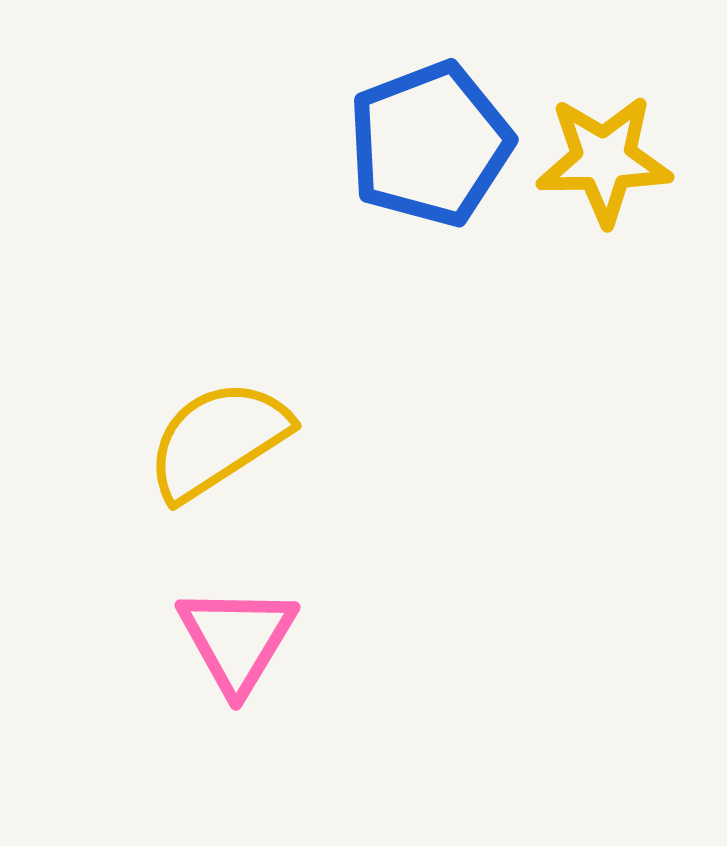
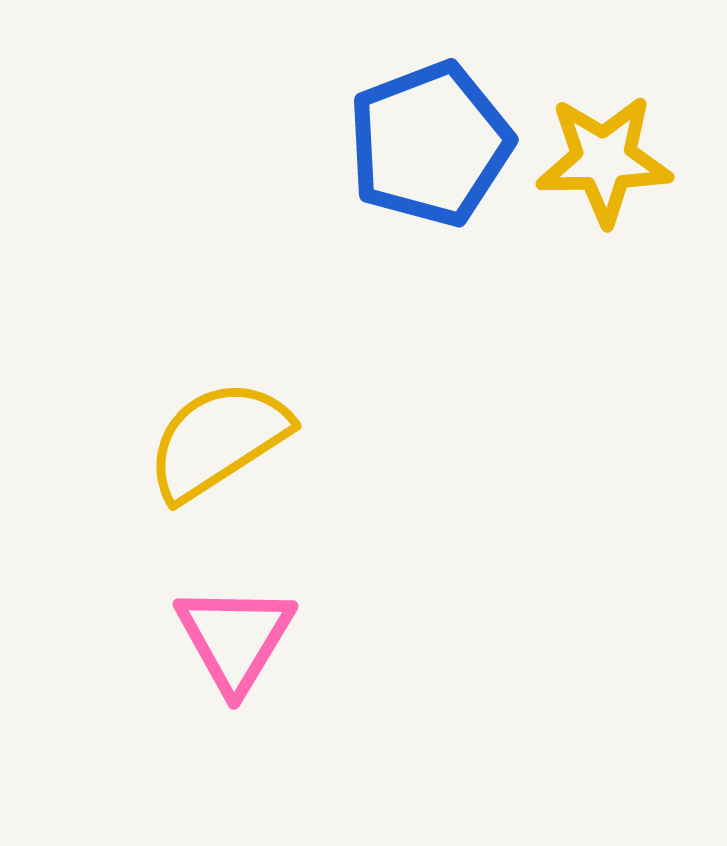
pink triangle: moved 2 px left, 1 px up
